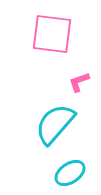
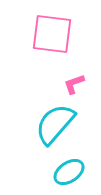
pink L-shape: moved 5 px left, 2 px down
cyan ellipse: moved 1 px left, 1 px up
